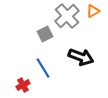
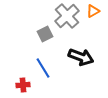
red cross: rotated 24 degrees clockwise
